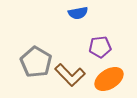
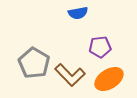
gray pentagon: moved 2 px left, 1 px down
